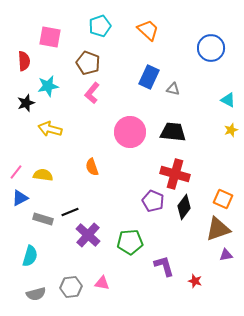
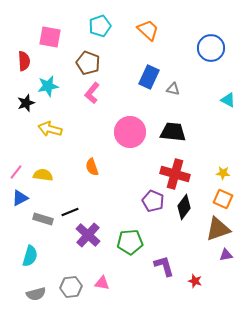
yellow star: moved 8 px left, 43 px down; rotated 24 degrees clockwise
